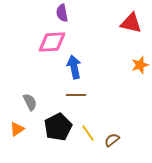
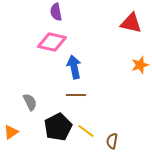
purple semicircle: moved 6 px left, 1 px up
pink diamond: rotated 16 degrees clockwise
orange triangle: moved 6 px left, 3 px down
yellow line: moved 2 px left, 2 px up; rotated 18 degrees counterclockwise
brown semicircle: moved 1 px down; rotated 42 degrees counterclockwise
